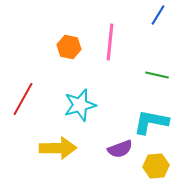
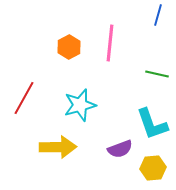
blue line: rotated 15 degrees counterclockwise
pink line: moved 1 px down
orange hexagon: rotated 20 degrees clockwise
green line: moved 1 px up
red line: moved 1 px right, 1 px up
cyan L-shape: moved 1 px right, 2 px down; rotated 120 degrees counterclockwise
yellow arrow: moved 1 px up
yellow hexagon: moved 3 px left, 2 px down
